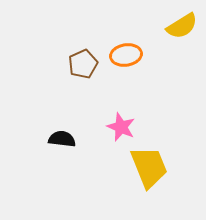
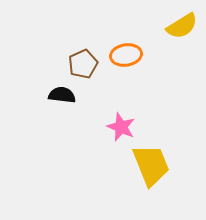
black semicircle: moved 44 px up
yellow trapezoid: moved 2 px right, 2 px up
